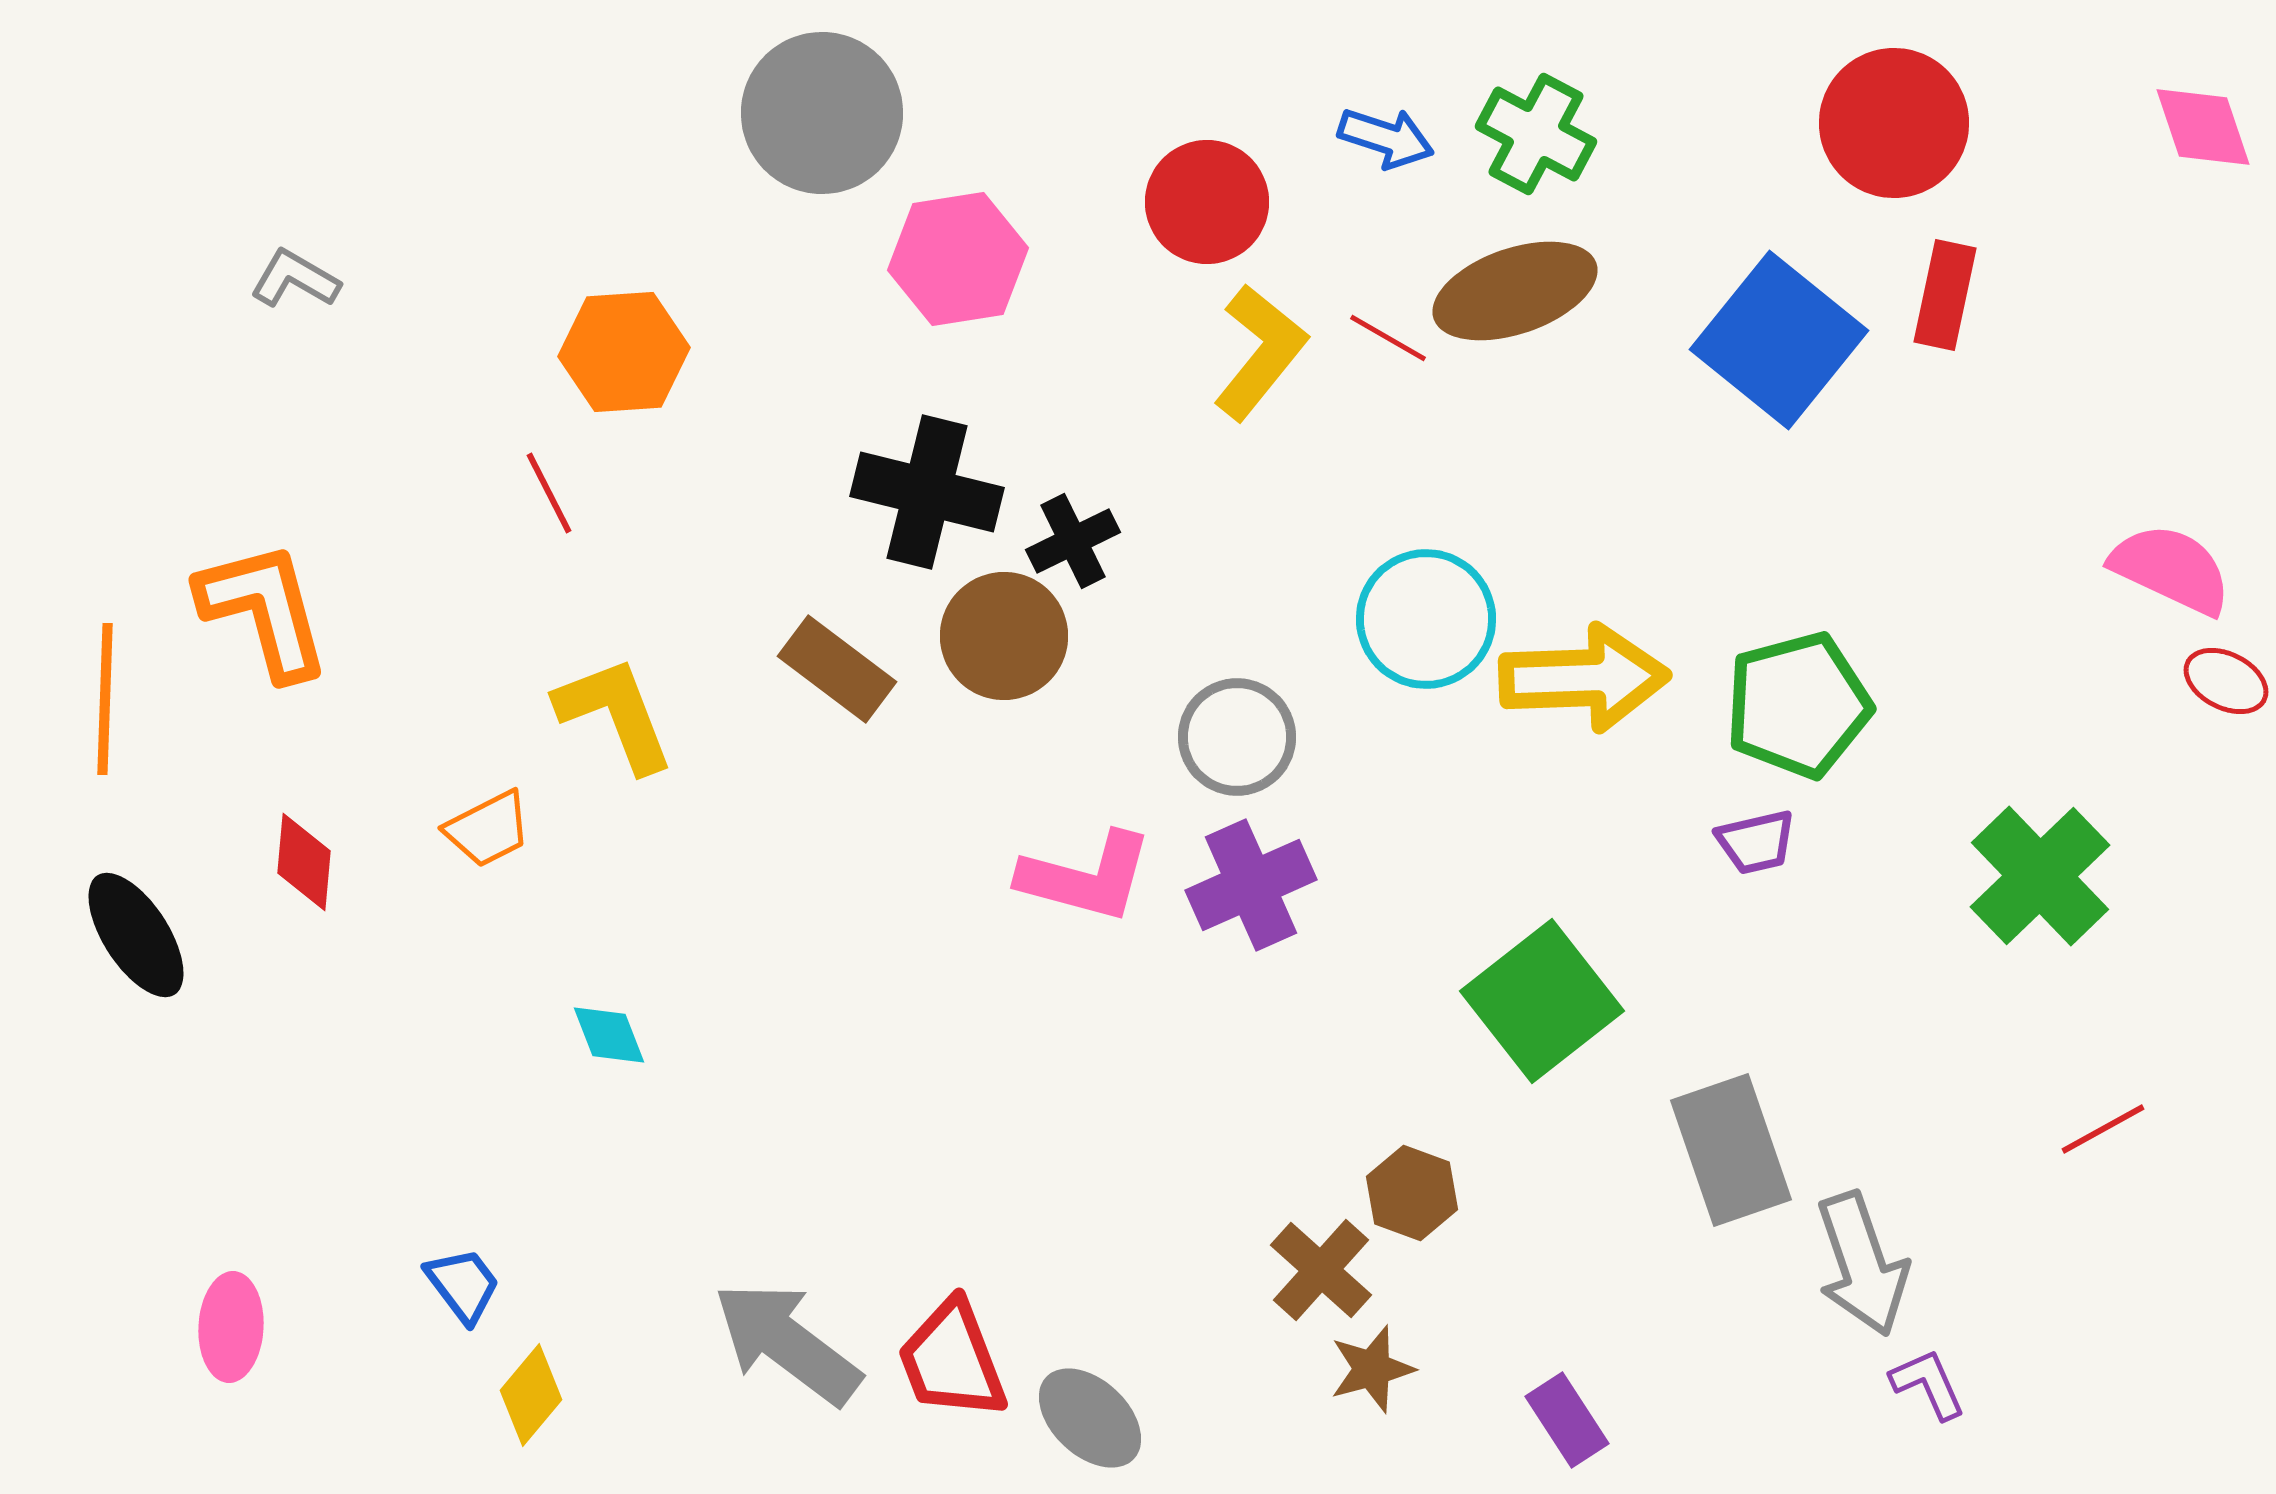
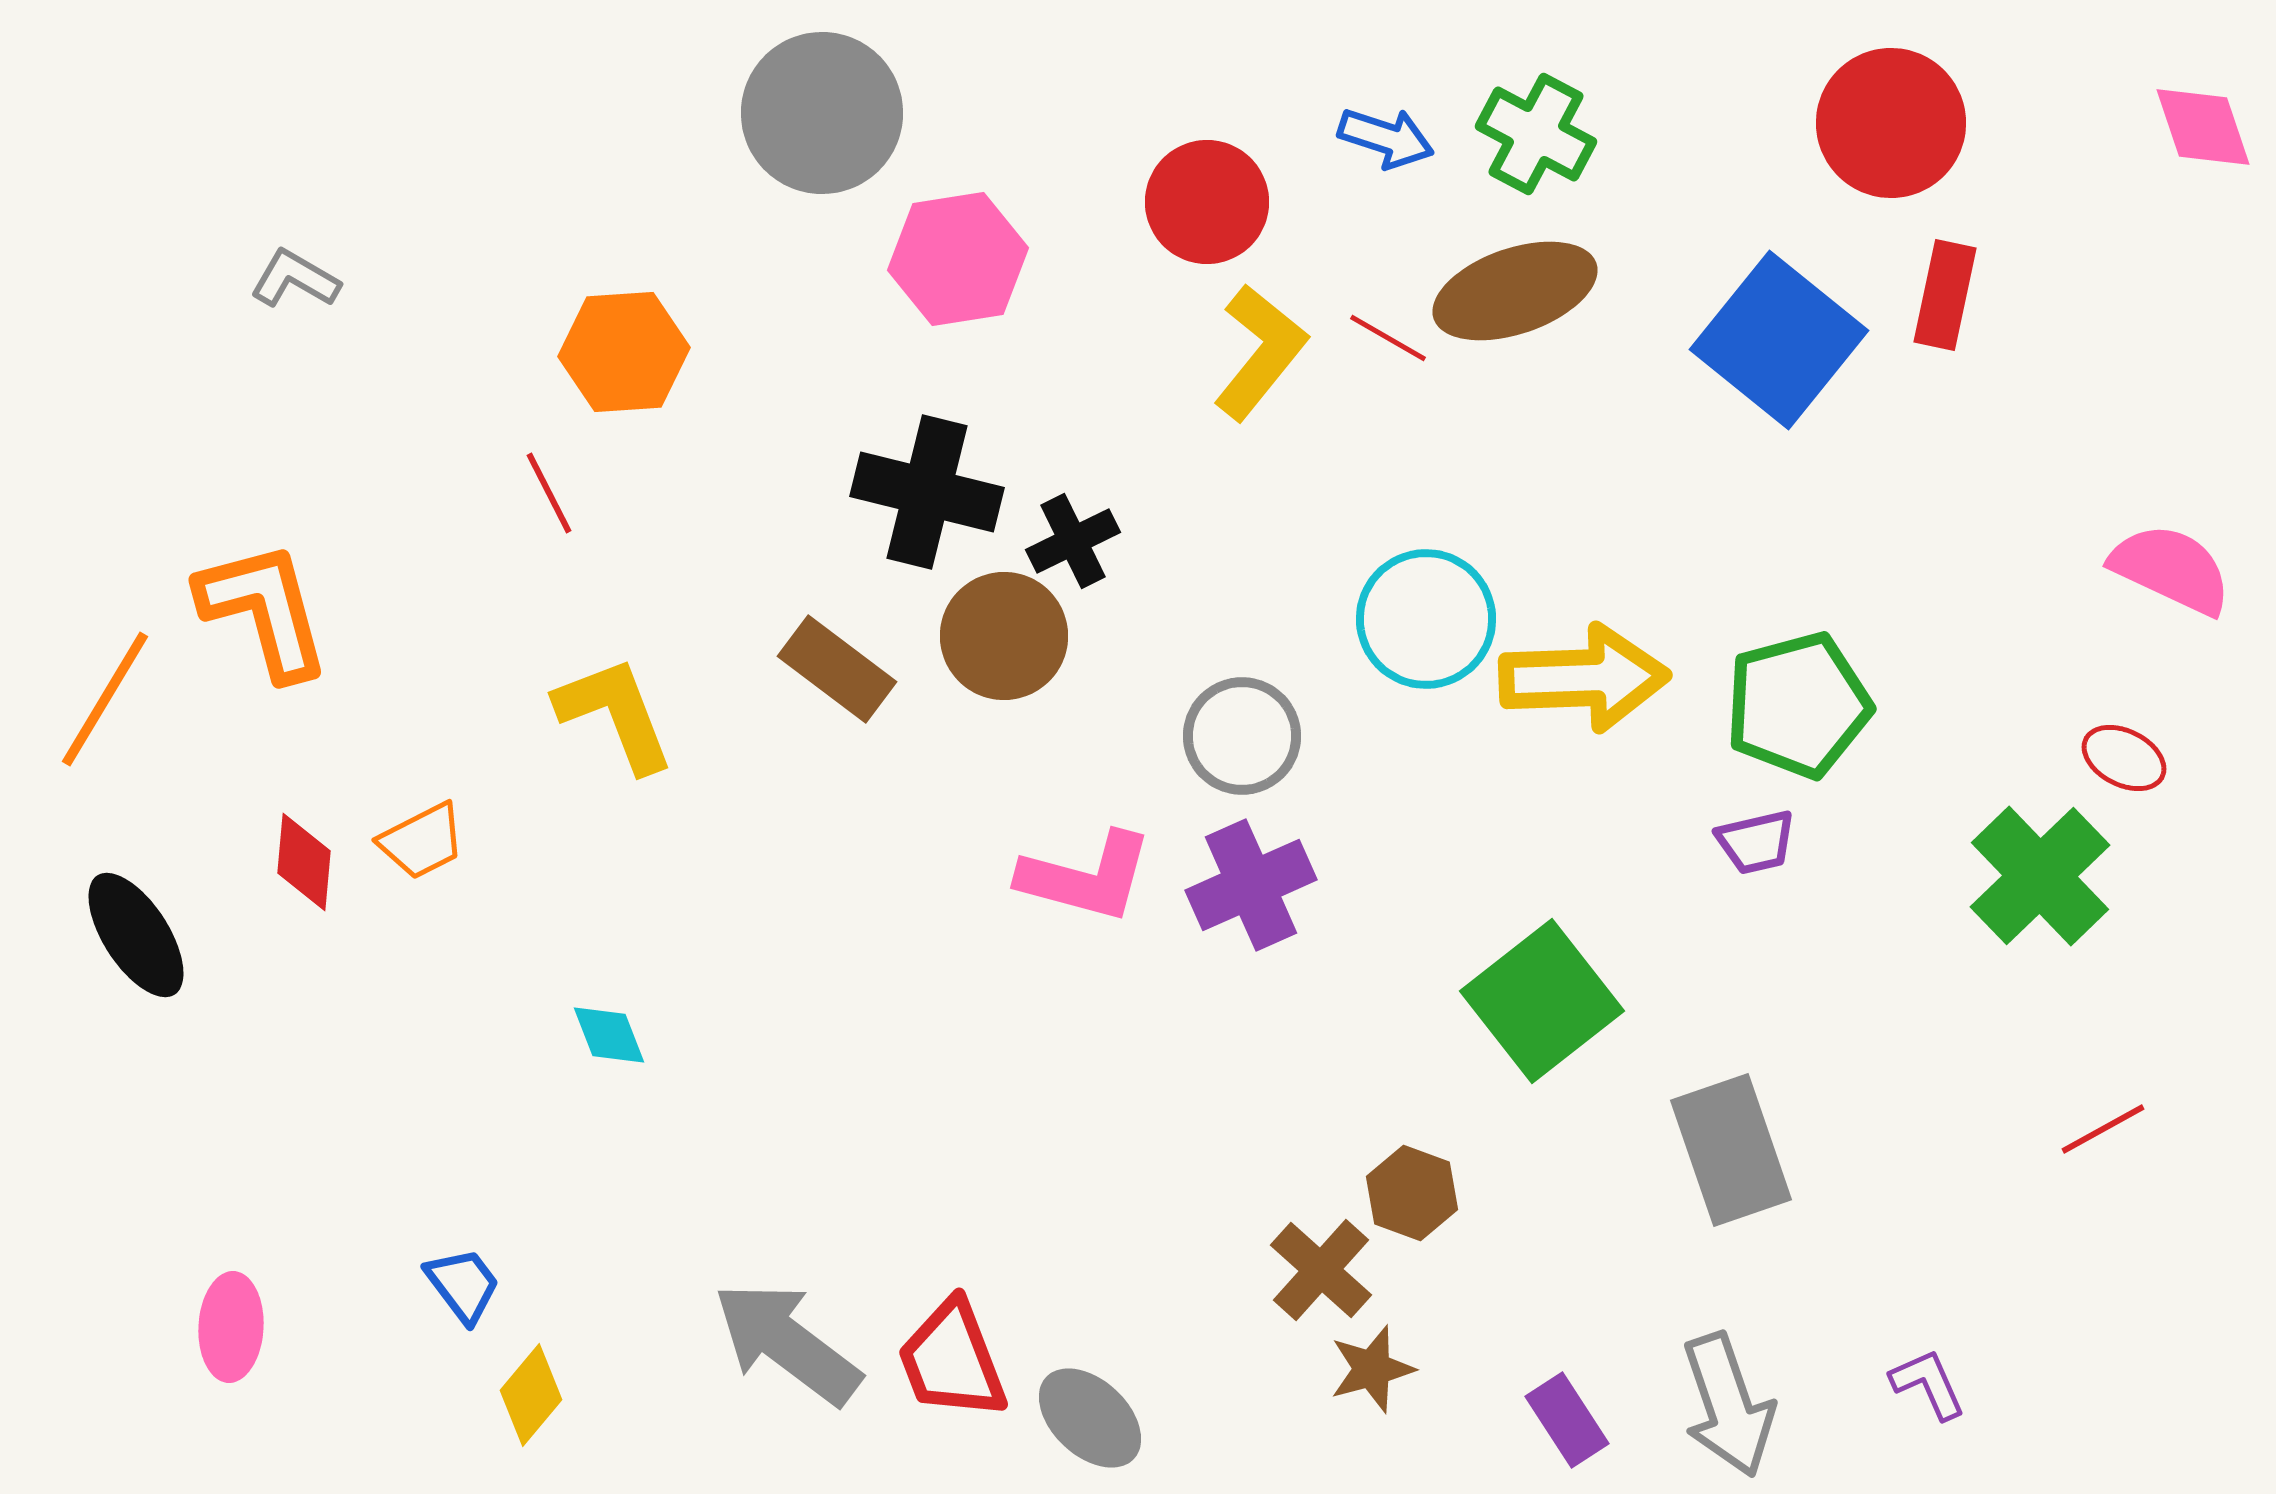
red circle at (1894, 123): moved 3 px left
red ellipse at (2226, 681): moved 102 px left, 77 px down
orange line at (105, 699): rotated 29 degrees clockwise
gray circle at (1237, 737): moved 5 px right, 1 px up
orange trapezoid at (488, 829): moved 66 px left, 12 px down
gray arrow at (1862, 1264): moved 134 px left, 141 px down
